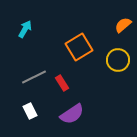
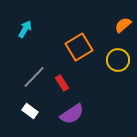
gray line: rotated 20 degrees counterclockwise
white rectangle: rotated 28 degrees counterclockwise
